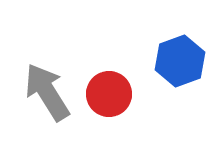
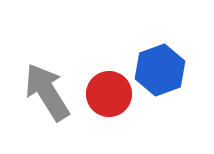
blue hexagon: moved 20 px left, 9 px down
